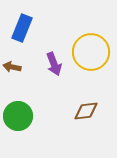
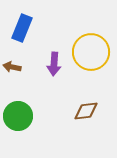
purple arrow: rotated 25 degrees clockwise
